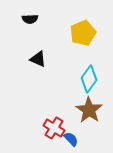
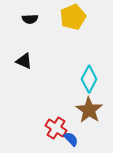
yellow pentagon: moved 10 px left, 16 px up
black triangle: moved 14 px left, 2 px down
cyan diamond: rotated 8 degrees counterclockwise
red cross: moved 2 px right
